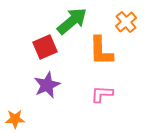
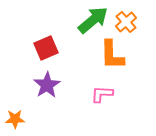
green arrow: moved 21 px right, 1 px up
red square: moved 1 px right, 1 px down
orange L-shape: moved 11 px right, 4 px down
purple star: rotated 8 degrees counterclockwise
